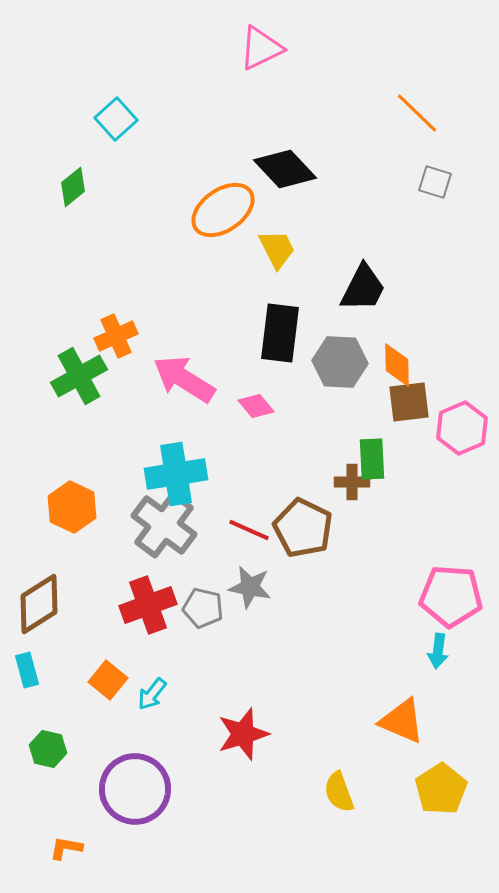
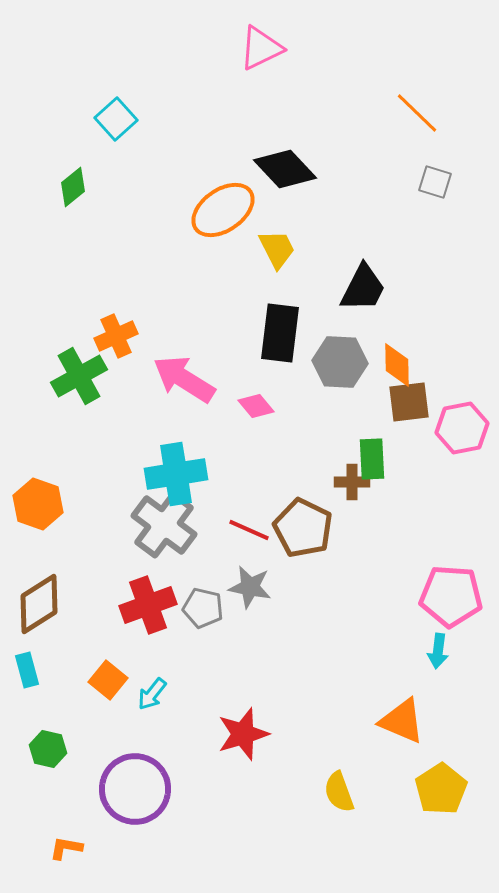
pink hexagon at (462, 428): rotated 12 degrees clockwise
orange hexagon at (72, 507): moved 34 px left, 3 px up; rotated 6 degrees counterclockwise
